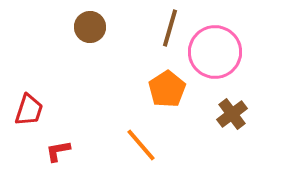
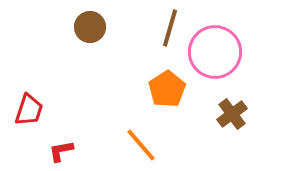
red L-shape: moved 3 px right
